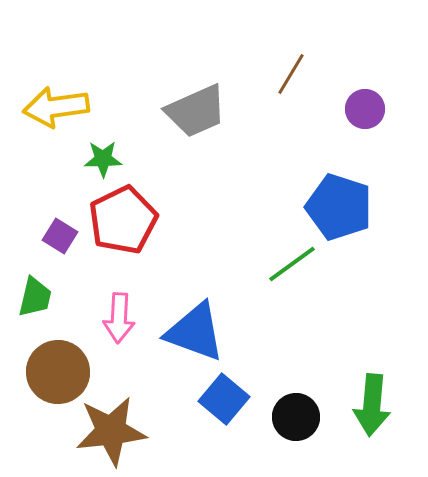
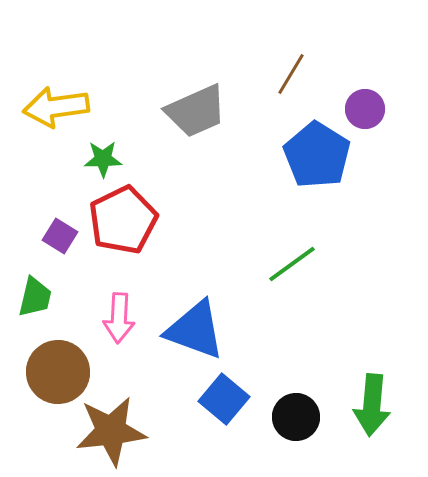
blue pentagon: moved 22 px left, 52 px up; rotated 14 degrees clockwise
blue triangle: moved 2 px up
